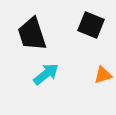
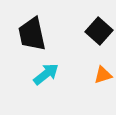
black square: moved 8 px right, 6 px down; rotated 20 degrees clockwise
black trapezoid: rotated 6 degrees clockwise
